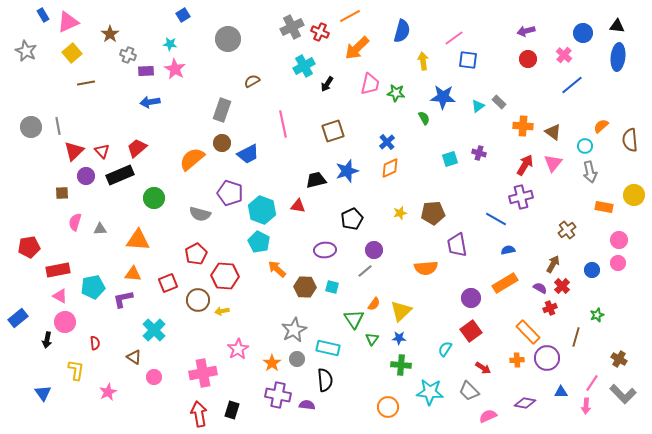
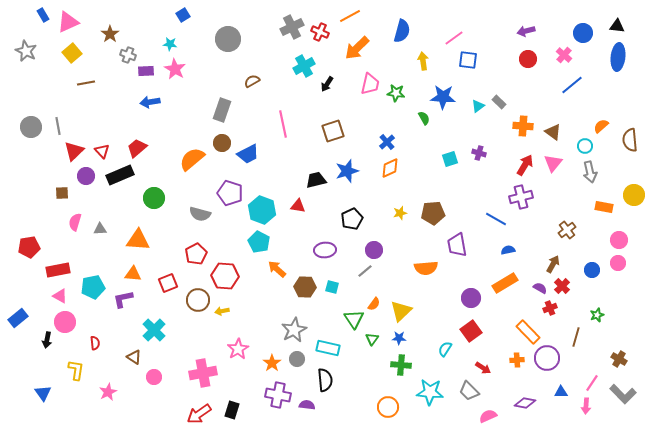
red arrow at (199, 414): rotated 115 degrees counterclockwise
